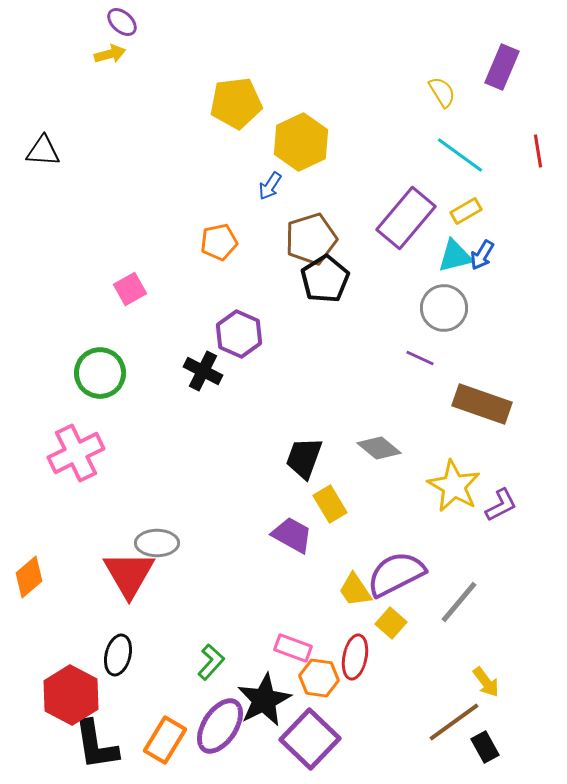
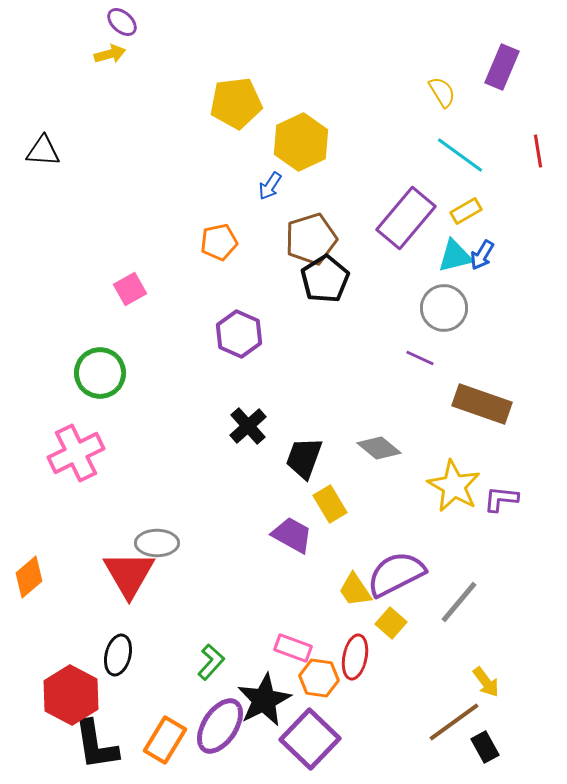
black cross at (203, 371): moved 45 px right, 55 px down; rotated 21 degrees clockwise
purple L-shape at (501, 505): moved 6 px up; rotated 147 degrees counterclockwise
